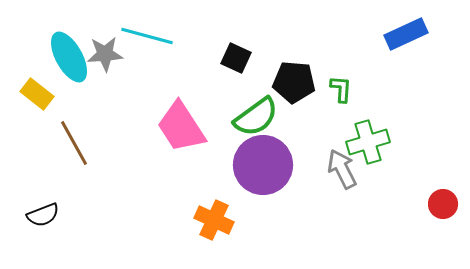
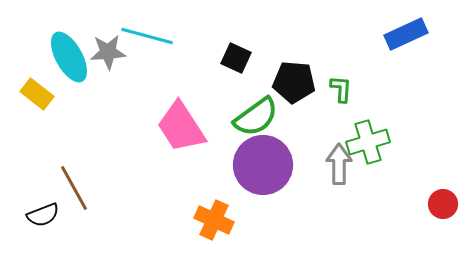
gray star: moved 3 px right, 2 px up
brown line: moved 45 px down
gray arrow: moved 3 px left, 5 px up; rotated 27 degrees clockwise
